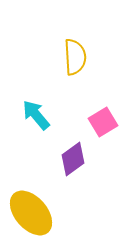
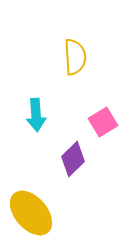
cyan arrow: rotated 144 degrees counterclockwise
purple diamond: rotated 8 degrees counterclockwise
